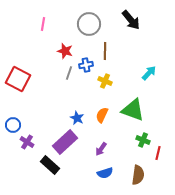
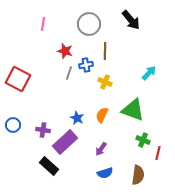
yellow cross: moved 1 px down
purple cross: moved 16 px right, 12 px up; rotated 24 degrees counterclockwise
black rectangle: moved 1 px left, 1 px down
